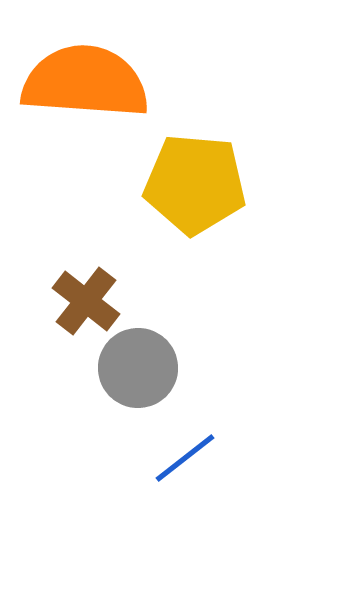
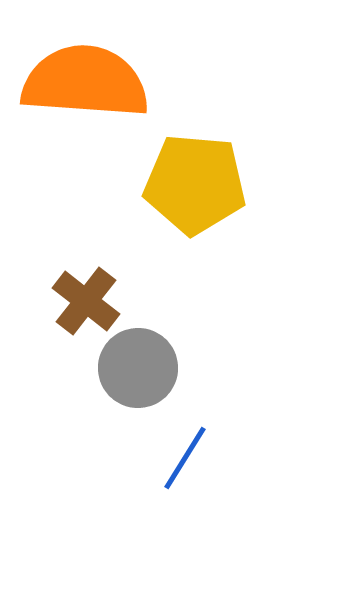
blue line: rotated 20 degrees counterclockwise
